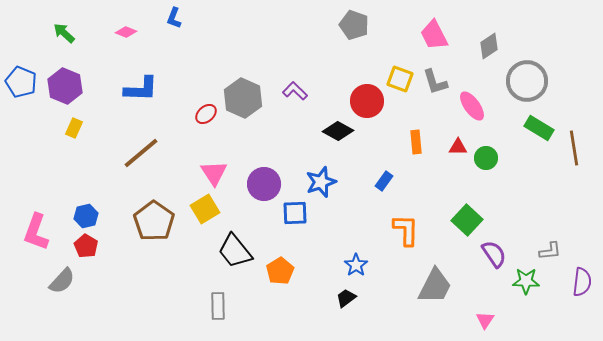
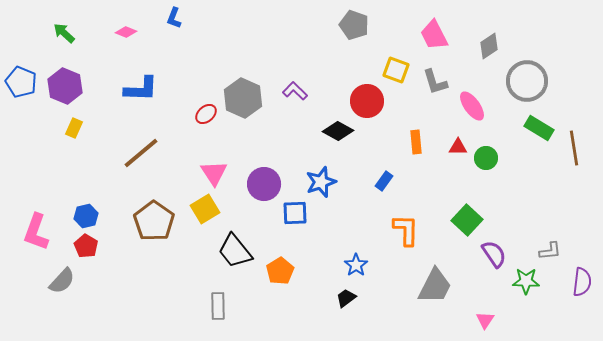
yellow square at (400, 79): moved 4 px left, 9 px up
